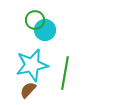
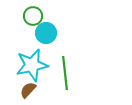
green circle: moved 2 px left, 4 px up
cyan circle: moved 1 px right, 3 px down
green line: rotated 16 degrees counterclockwise
